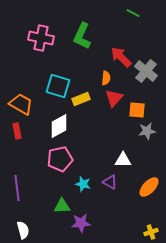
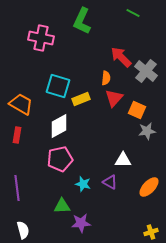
green L-shape: moved 15 px up
orange square: rotated 18 degrees clockwise
red rectangle: moved 4 px down; rotated 21 degrees clockwise
